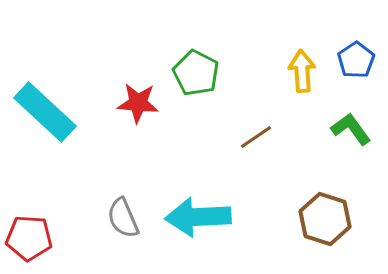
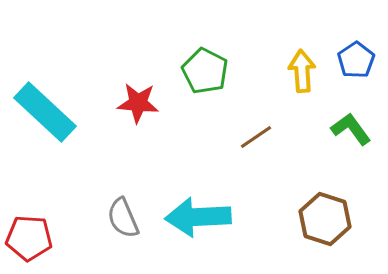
green pentagon: moved 9 px right, 2 px up
